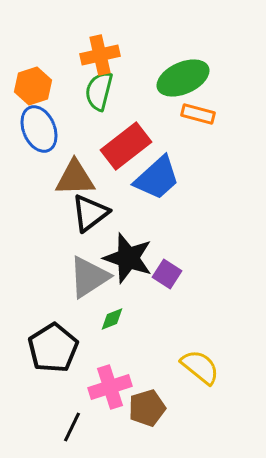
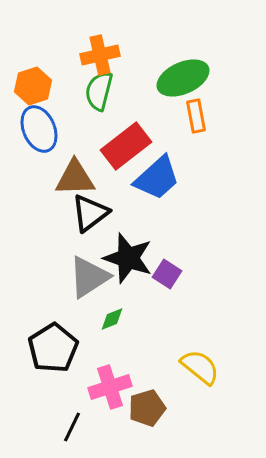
orange rectangle: moved 2 px left, 2 px down; rotated 64 degrees clockwise
